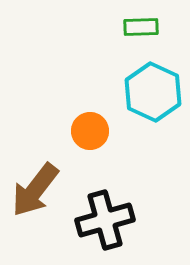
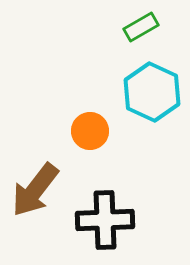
green rectangle: rotated 28 degrees counterclockwise
cyan hexagon: moved 1 px left
black cross: rotated 14 degrees clockwise
